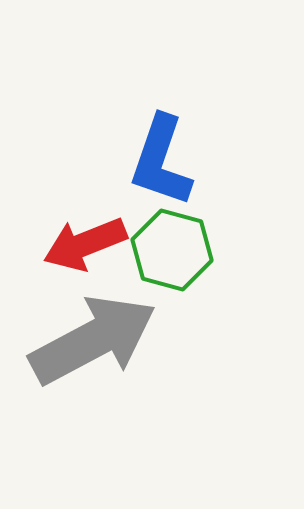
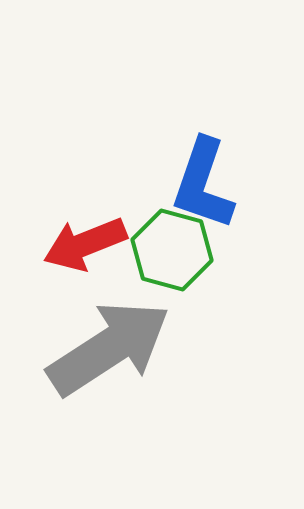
blue L-shape: moved 42 px right, 23 px down
gray arrow: moved 16 px right, 8 px down; rotated 5 degrees counterclockwise
